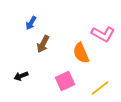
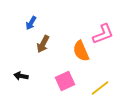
pink L-shape: rotated 50 degrees counterclockwise
orange semicircle: moved 2 px up
black arrow: rotated 32 degrees clockwise
